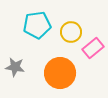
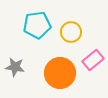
pink rectangle: moved 12 px down
